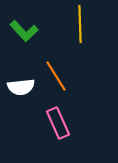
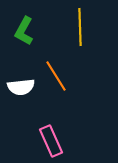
yellow line: moved 3 px down
green L-shape: rotated 72 degrees clockwise
pink rectangle: moved 7 px left, 18 px down
